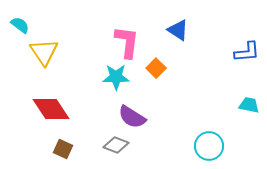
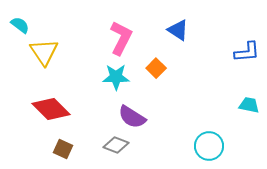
pink L-shape: moved 6 px left, 4 px up; rotated 20 degrees clockwise
red diamond: rotated 12 degrees counterclockwise
